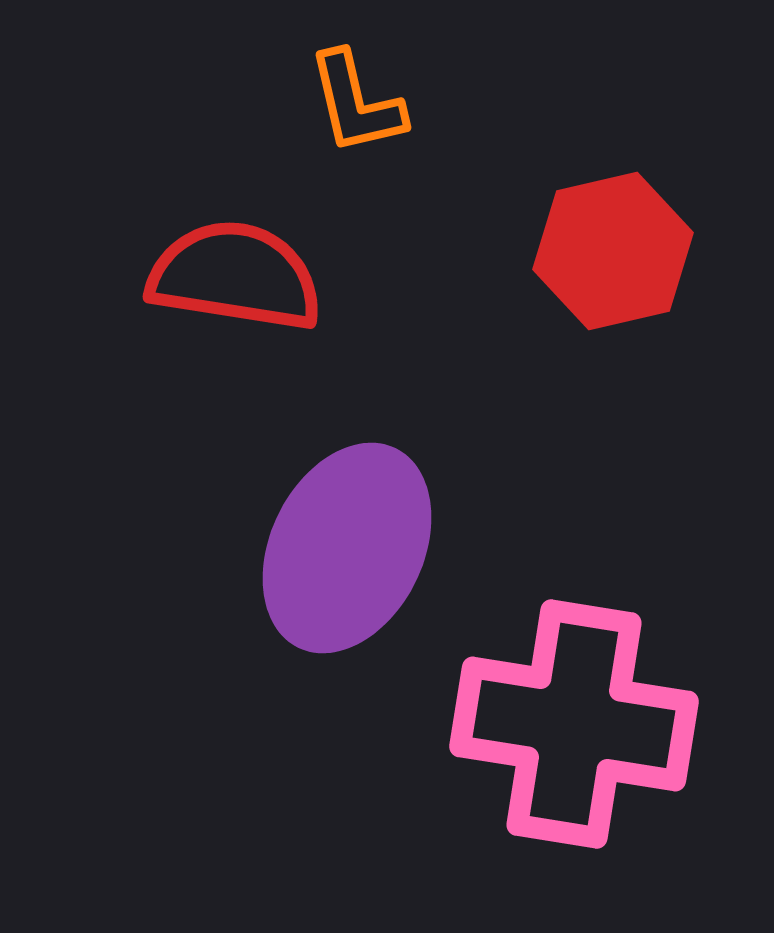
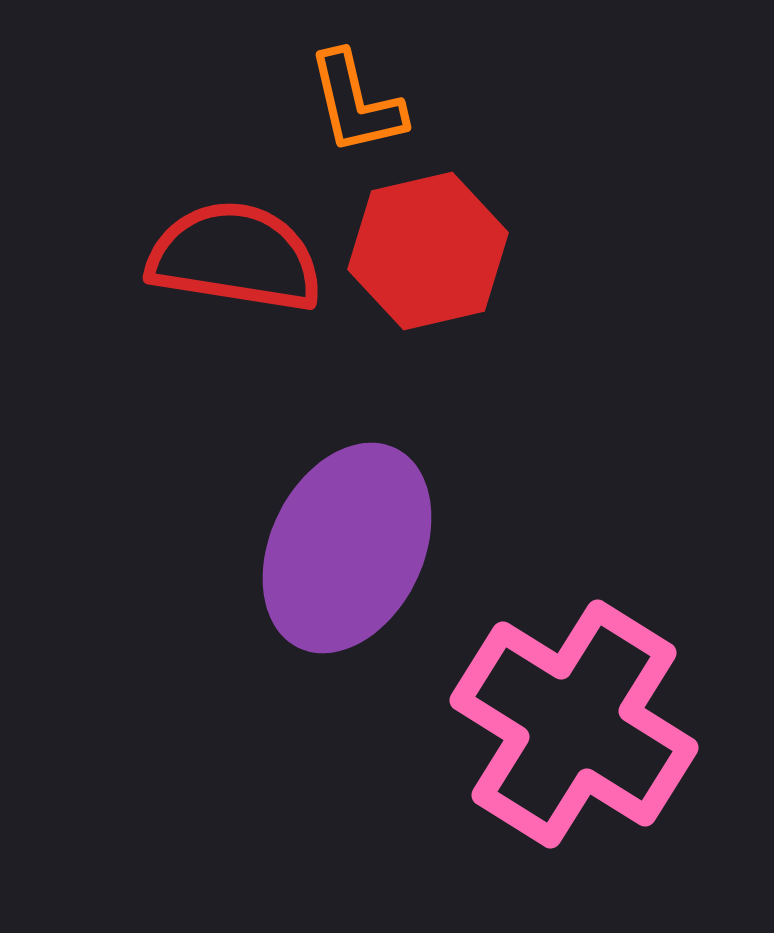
red hexagon: moved 185 px left
red semicircle: moved 19 px up
pink cross: rotated 23 degrees clockwise
